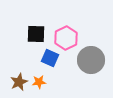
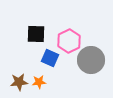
pink hexagon: moved 3 px right, 3 px down
brown star: rotated 18 degrees clockwise
